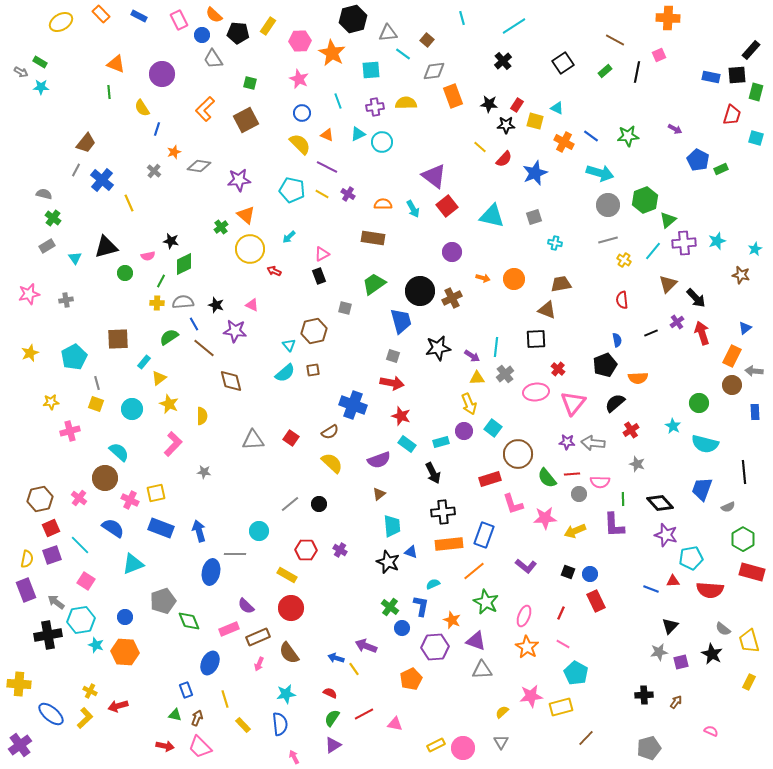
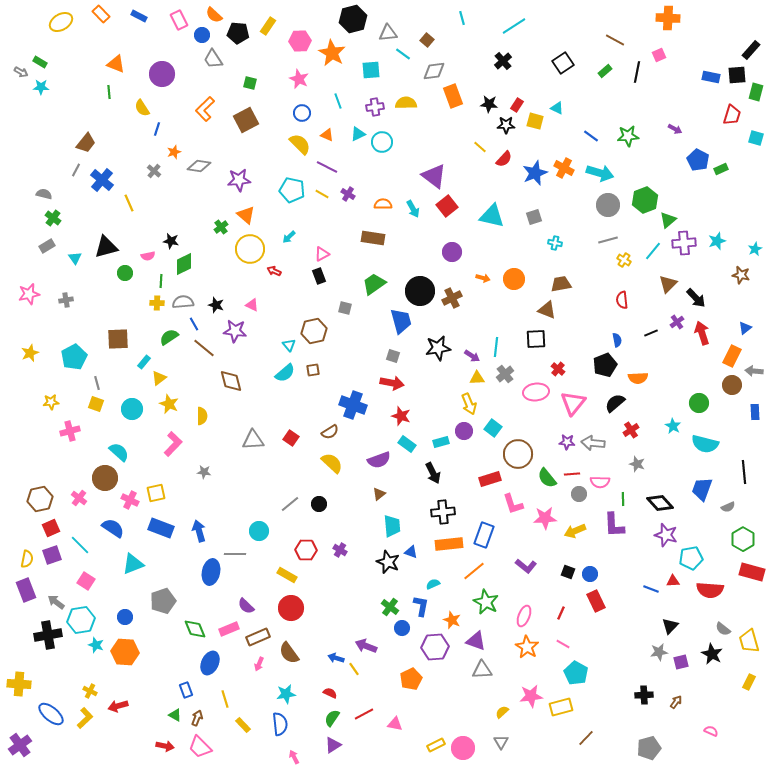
orange cross at (564, 142): moved 26 px down
green line at (161, 281): rotated 24 degrees counterclockwise
green diamond at (189, 621): moved 6 px right, 8 px down
green triangle at (175, 715): rotated 16 degrees clockwise
